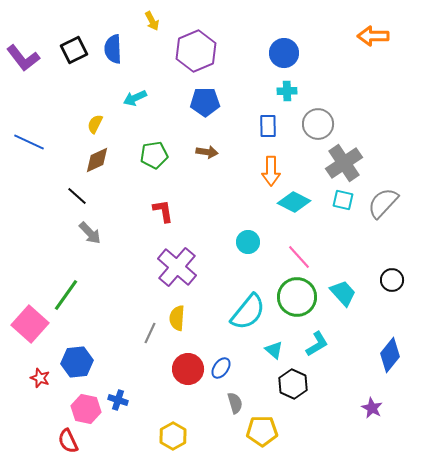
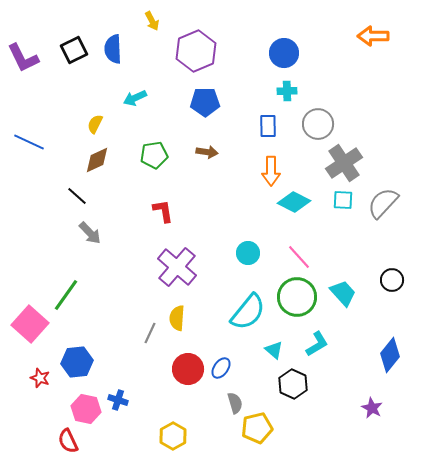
purple L-shape at (23, 58): rotated 12 degrees clockwise
cyan square at (343, 200): rotated 10 degrees counterclockwise
cyan circle at (248, 242): moved 11 px down
yellow pentagon at (262, 431): moved 5 px left, 3 px up; rotated 12 degrees counterclockwise
